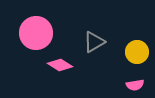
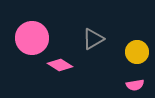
pink circle: moved 4 px left, 5 px down
gray triangle: moved 1 px left, 3 px up
